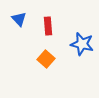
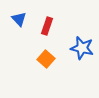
red rectangle: moved 1 px left; rotated 24 degrees clockwise
blue star: moved 4 px down
